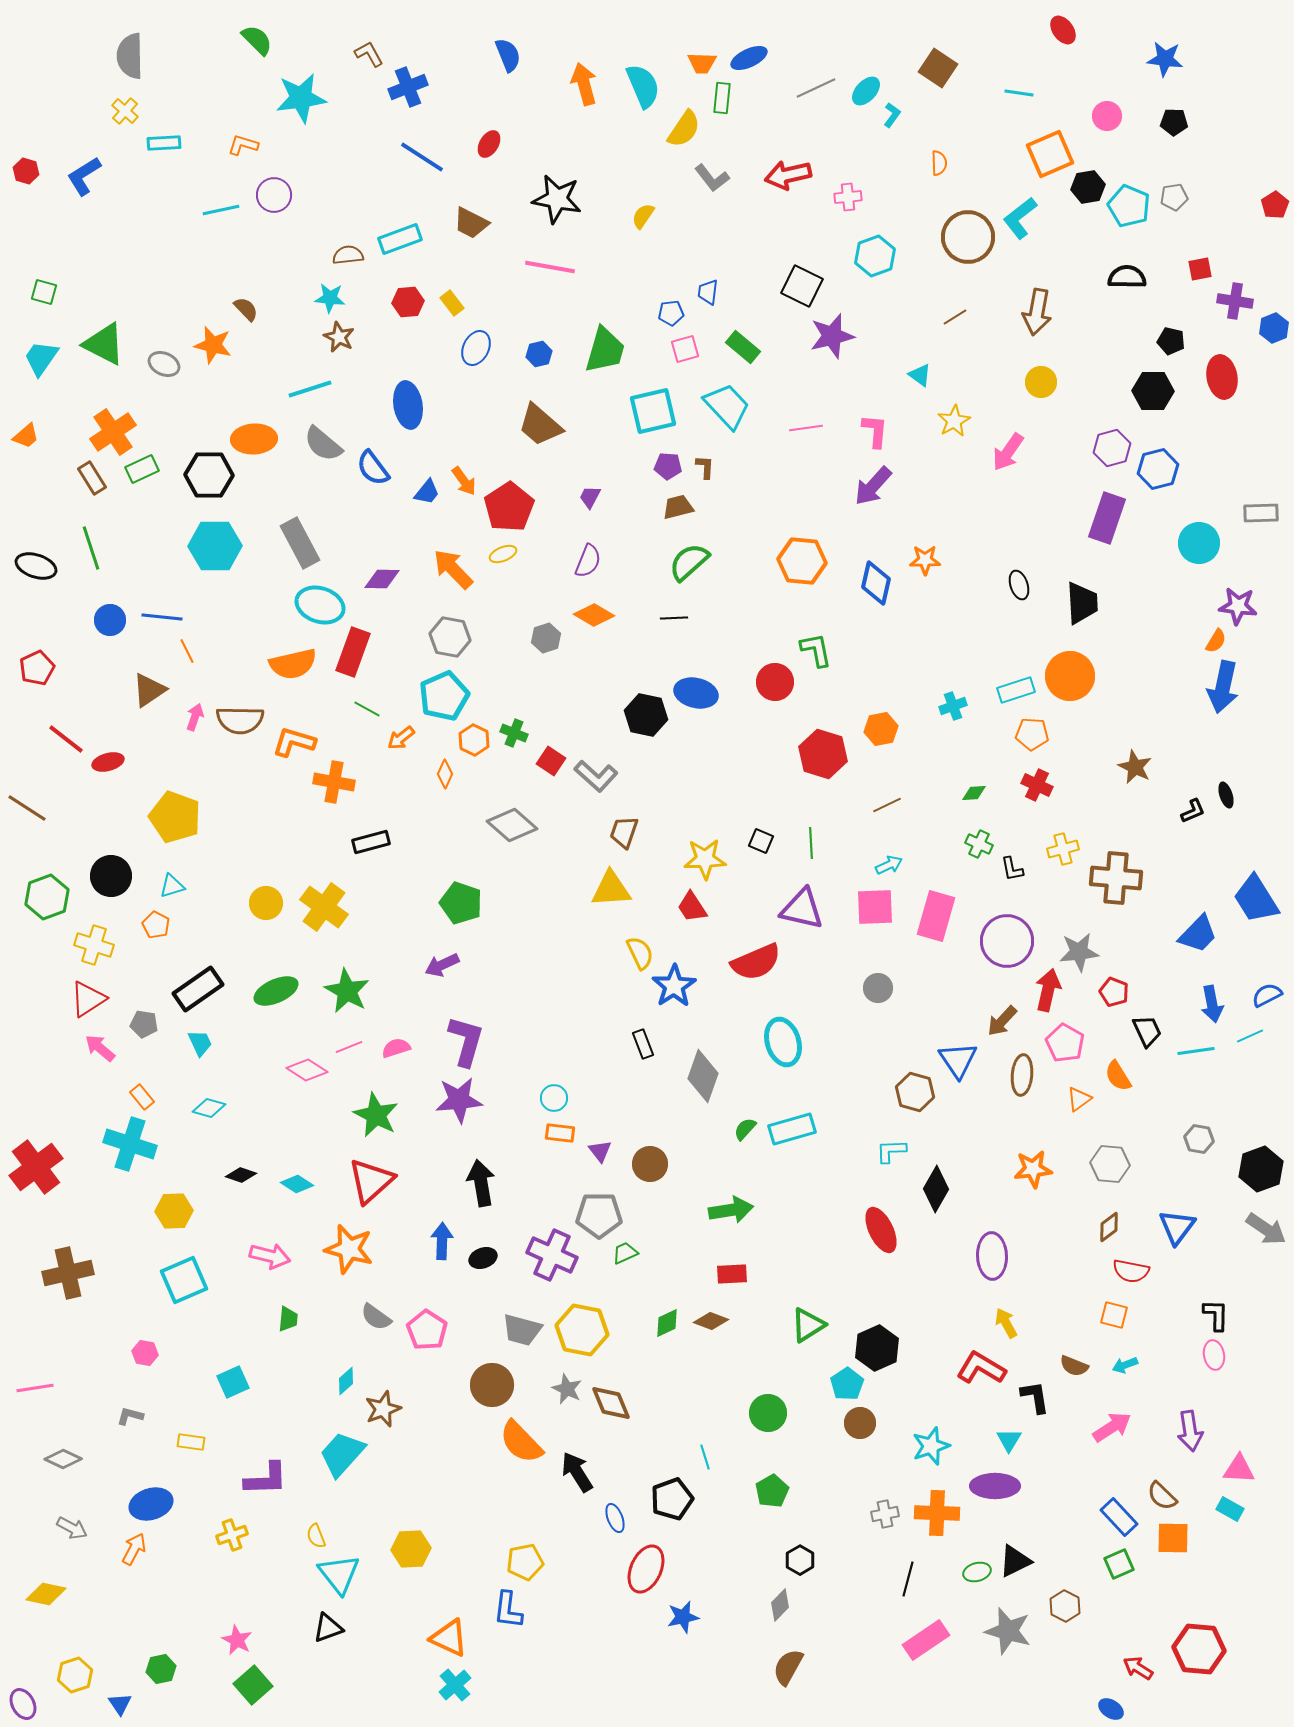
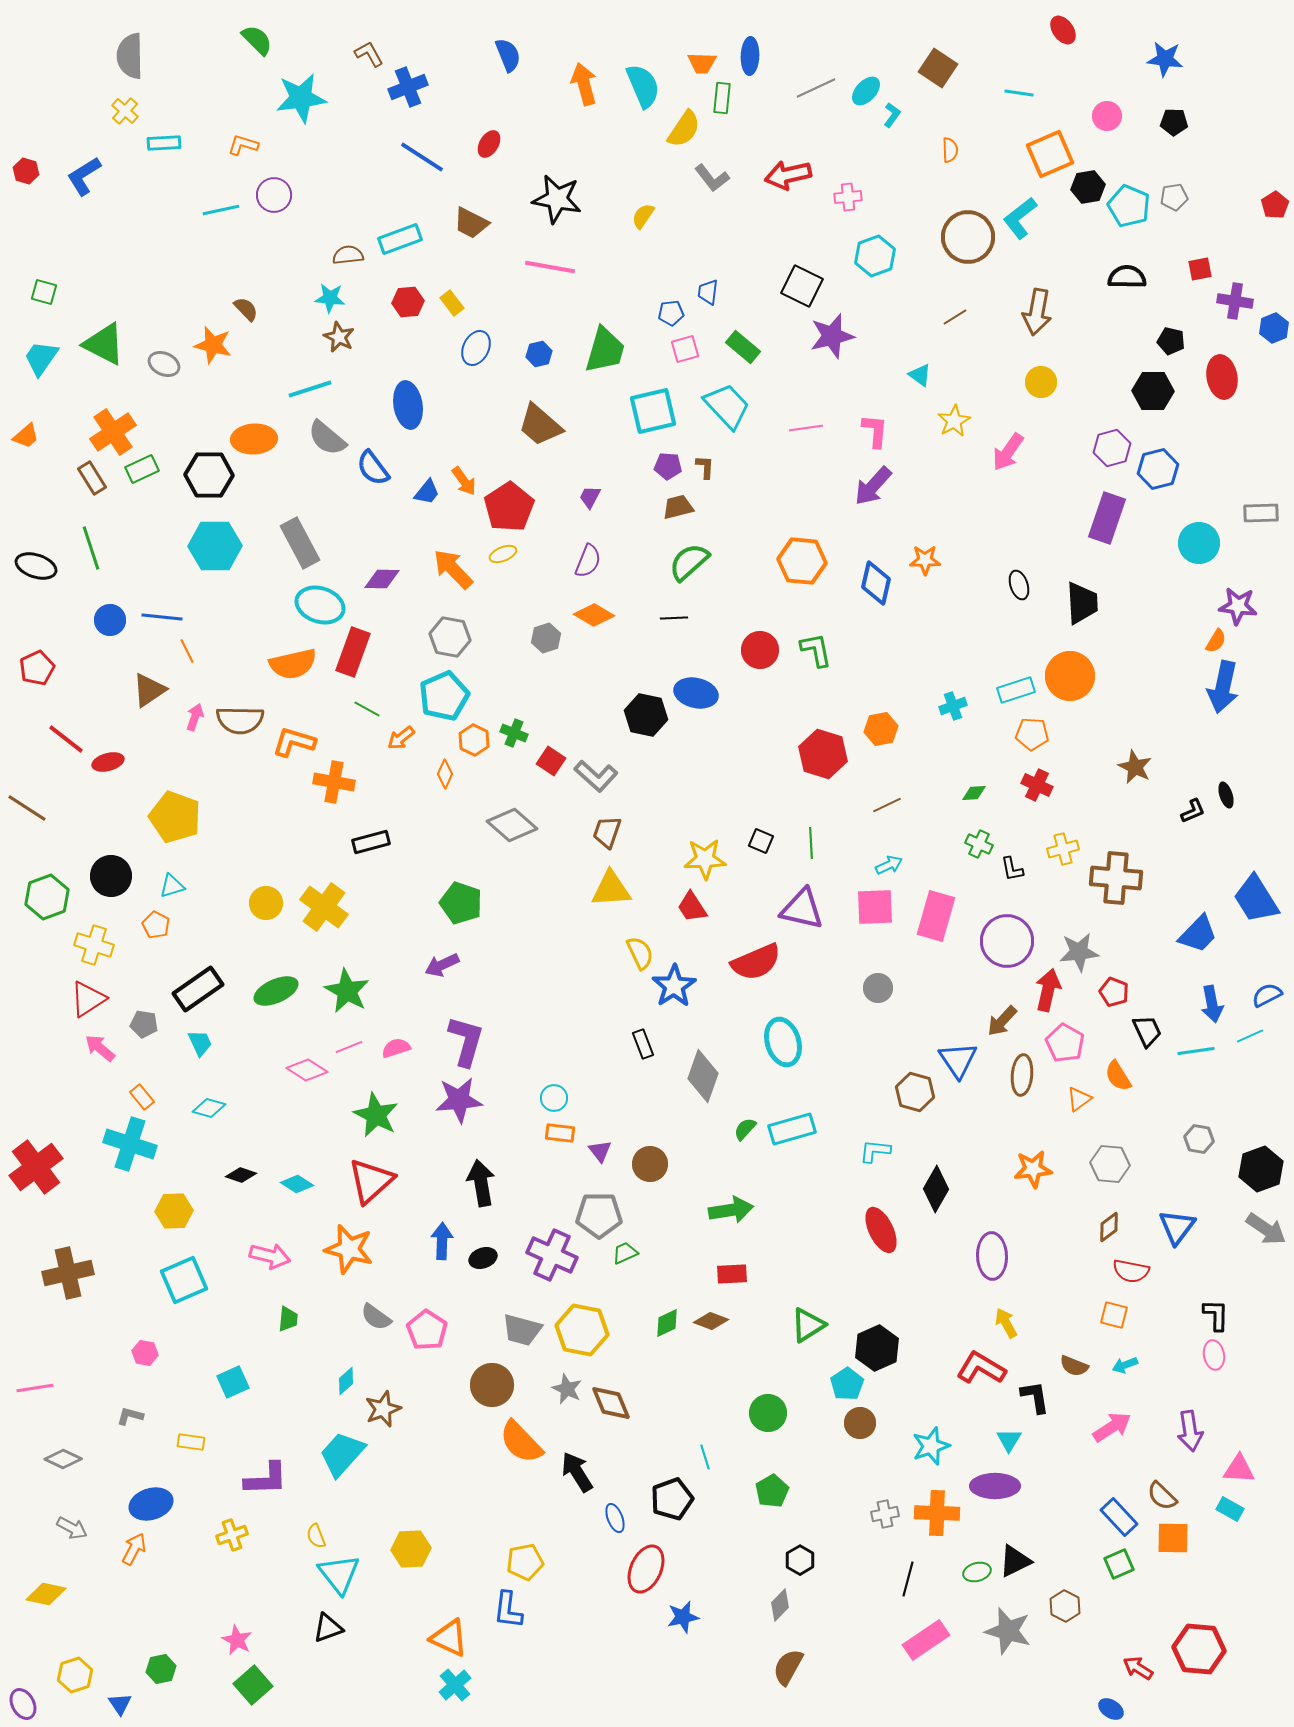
blue ellipse at (749, 58): moved 1 px right, 2 px up; rotated 63 degrees counterclockwise
orange semicircle at (939, 163): moved 11 px right, 13 px up
gray semicircle at (323, 444): moved 4 px right, 6 px up
red circle at (775, 682): moved 15 px left, 32 px up
brown trapezoid at (624, 832): moved 17 px left
cyan L-shape at (891, 1151): moved 16 px left; rotated 8 degrees clockwise
